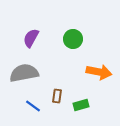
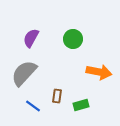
gray semicircle: rotated 36 degrees counterclockwise
